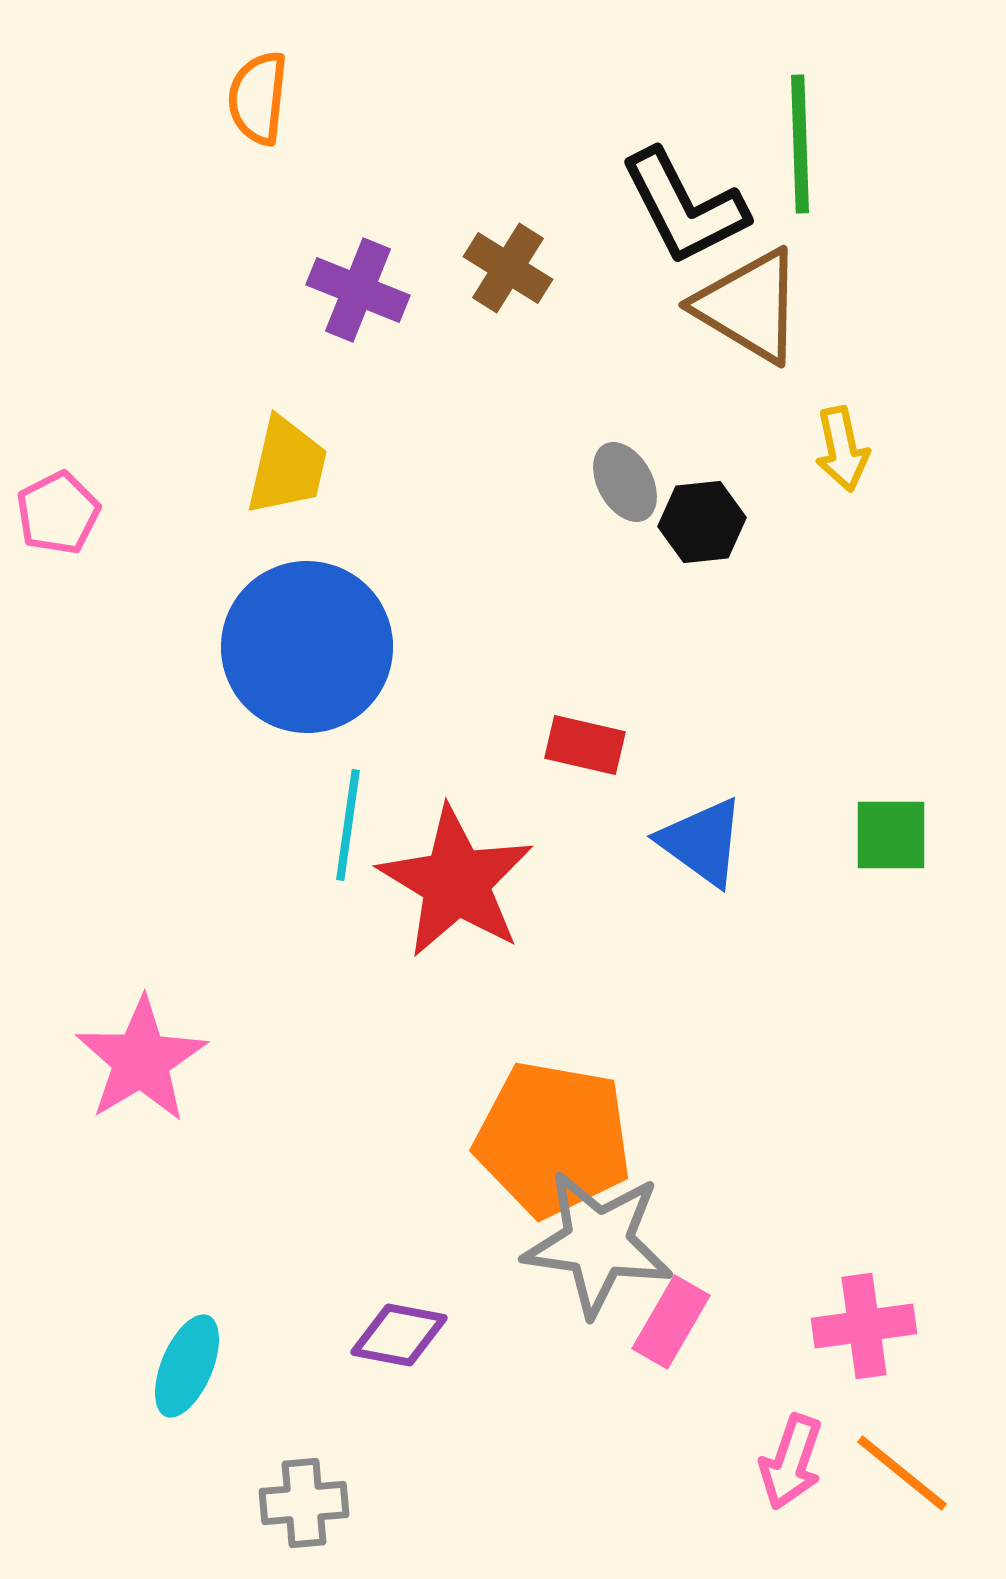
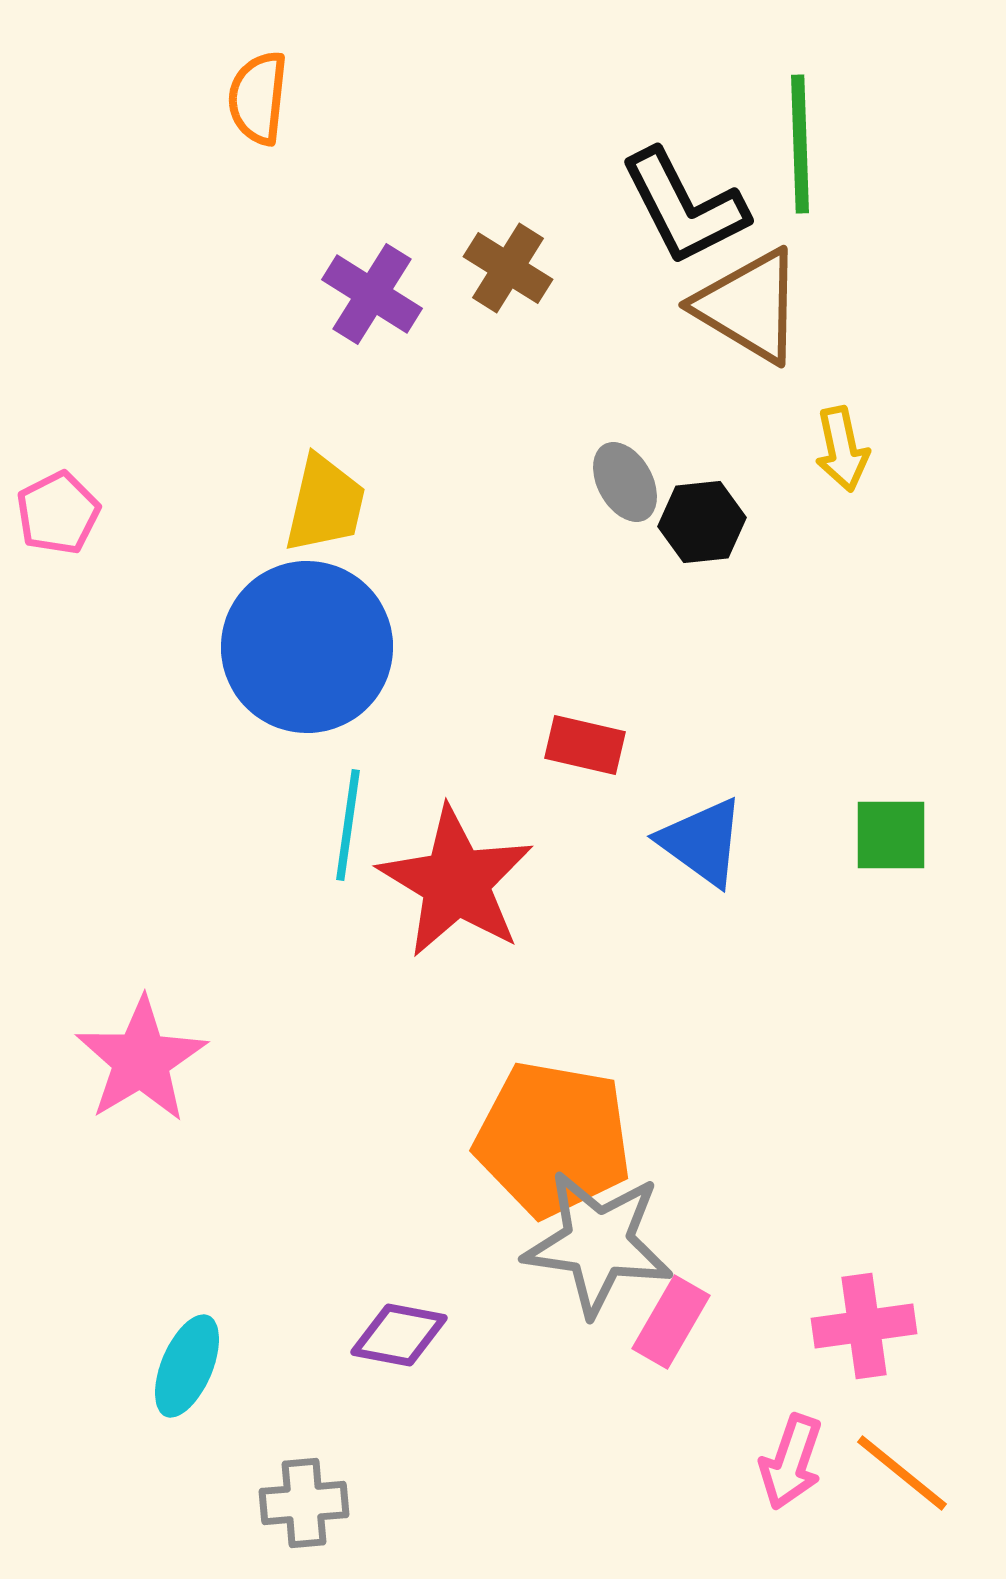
purple cross: moved 14 px right, 4 px down; rotated 10 degrees clockwise
yellow trapezoid: moved 38 px right, 38 px down
